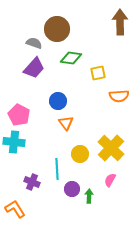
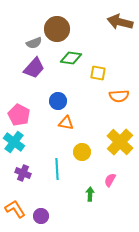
brown arrow: rotated 75 degrees counterclockwise
gray semicircle: rotated 140 degrees clockwise
yellow square: rotated 21 degrees clockwise
orange triangle: rotated 42 degrees counterclockwise
cyan cross: rotated 30 degrees clockwise
yellow cross: moved 9 px right, 6 px up
yellow circle: moved 2 px right, 2 px up
purple cross: moved 9 px left, 9 px up
purple circle: moved 31 px left, 27 px down
green arrow: moved 1 px right, 2 px up
